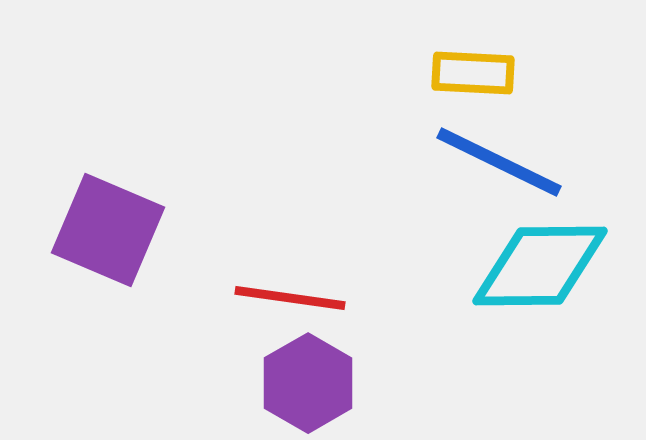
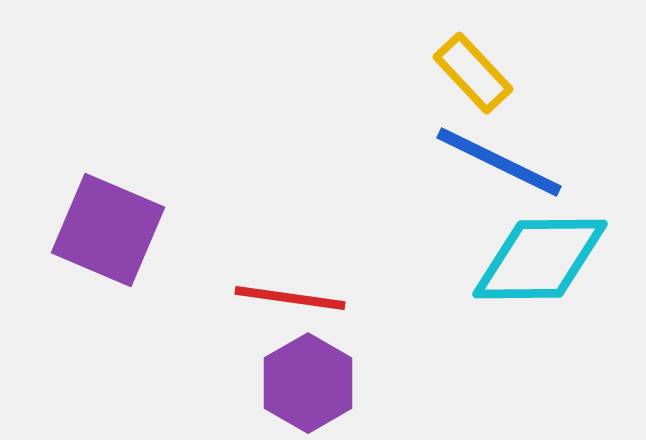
yellow rectangle: rotated 44 degrees clockwise
cyan diamond: moved 7 px up
